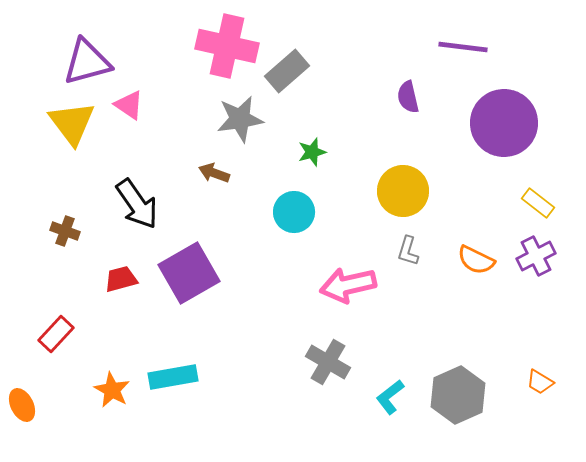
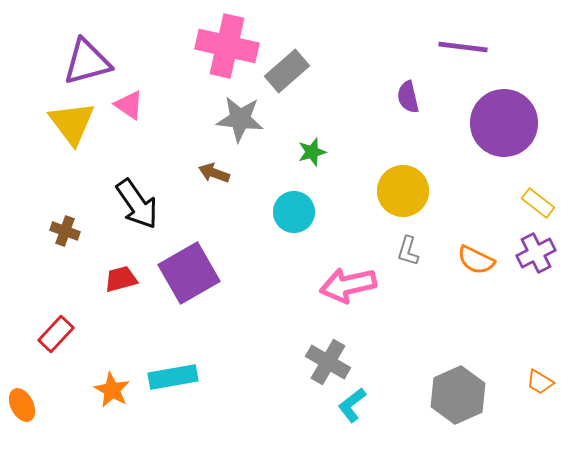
gray star: rotated 15 degrees clockwise
purple cross: moved 3 px up
cyan L-shape: moved 38 px left, 8 px down
